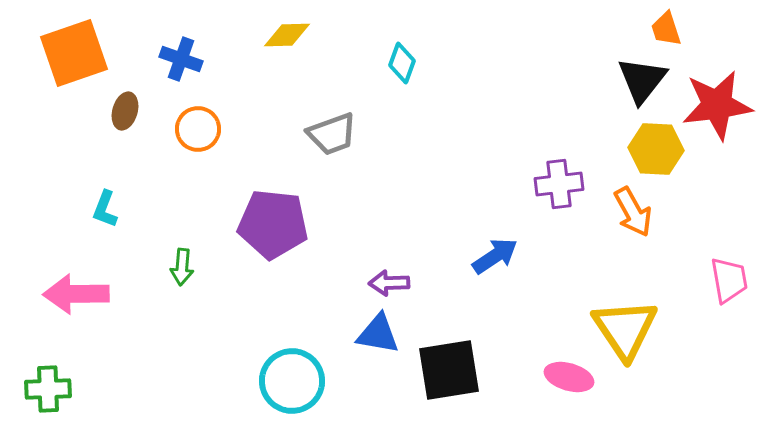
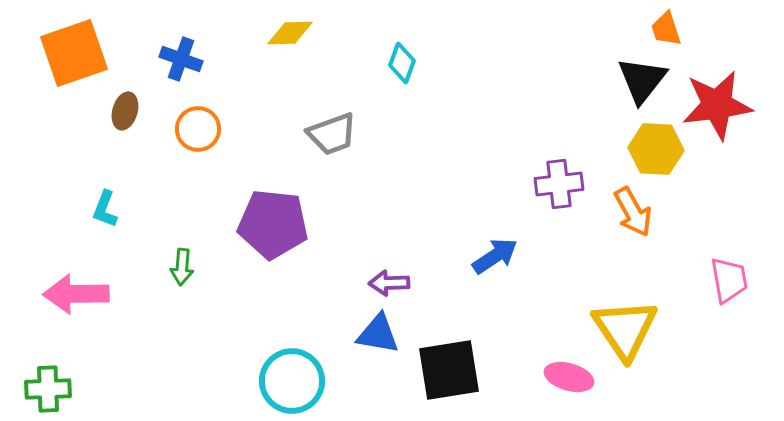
yellow diamond: moved 3 px right, 2 px up
